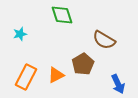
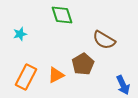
blue arrow: moved 5 px right, 1 px down
